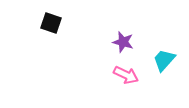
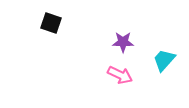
purple star: rotated 15 degrees counterclockwise
pink arrow: moved 6 px left
